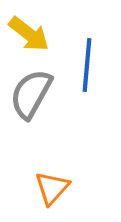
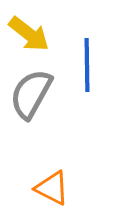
blue line: rotated 6 degrees counterclockwise
orange triangle: rotated 45 degrees counterclockwise
